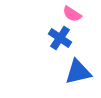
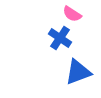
blue triangle: rotated 8 degrees counterclockwise
